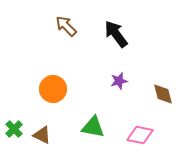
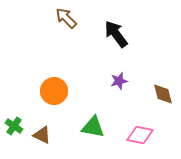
brown arrow: moved 8 px up
orange circle: moved 1 px right, 2 px down
green cross: moved 3 px up; rotated 12 degrees counterclockwise
